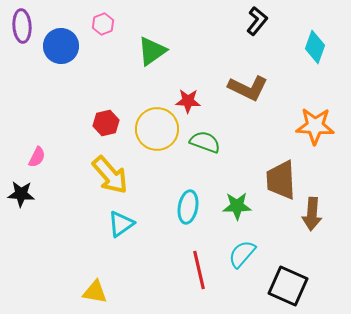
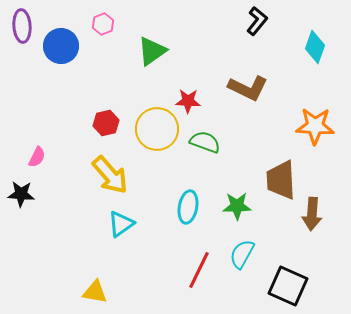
cyan semicircle: rotated 12 degrees counterclockwise
red line: rotated 39 degrees clockwise
